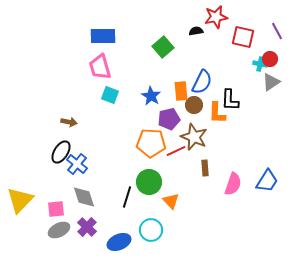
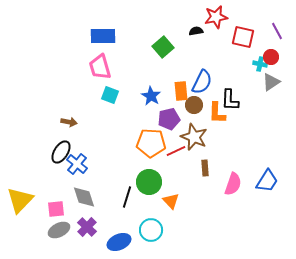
red circle: moved 1 px right, 2 px up
